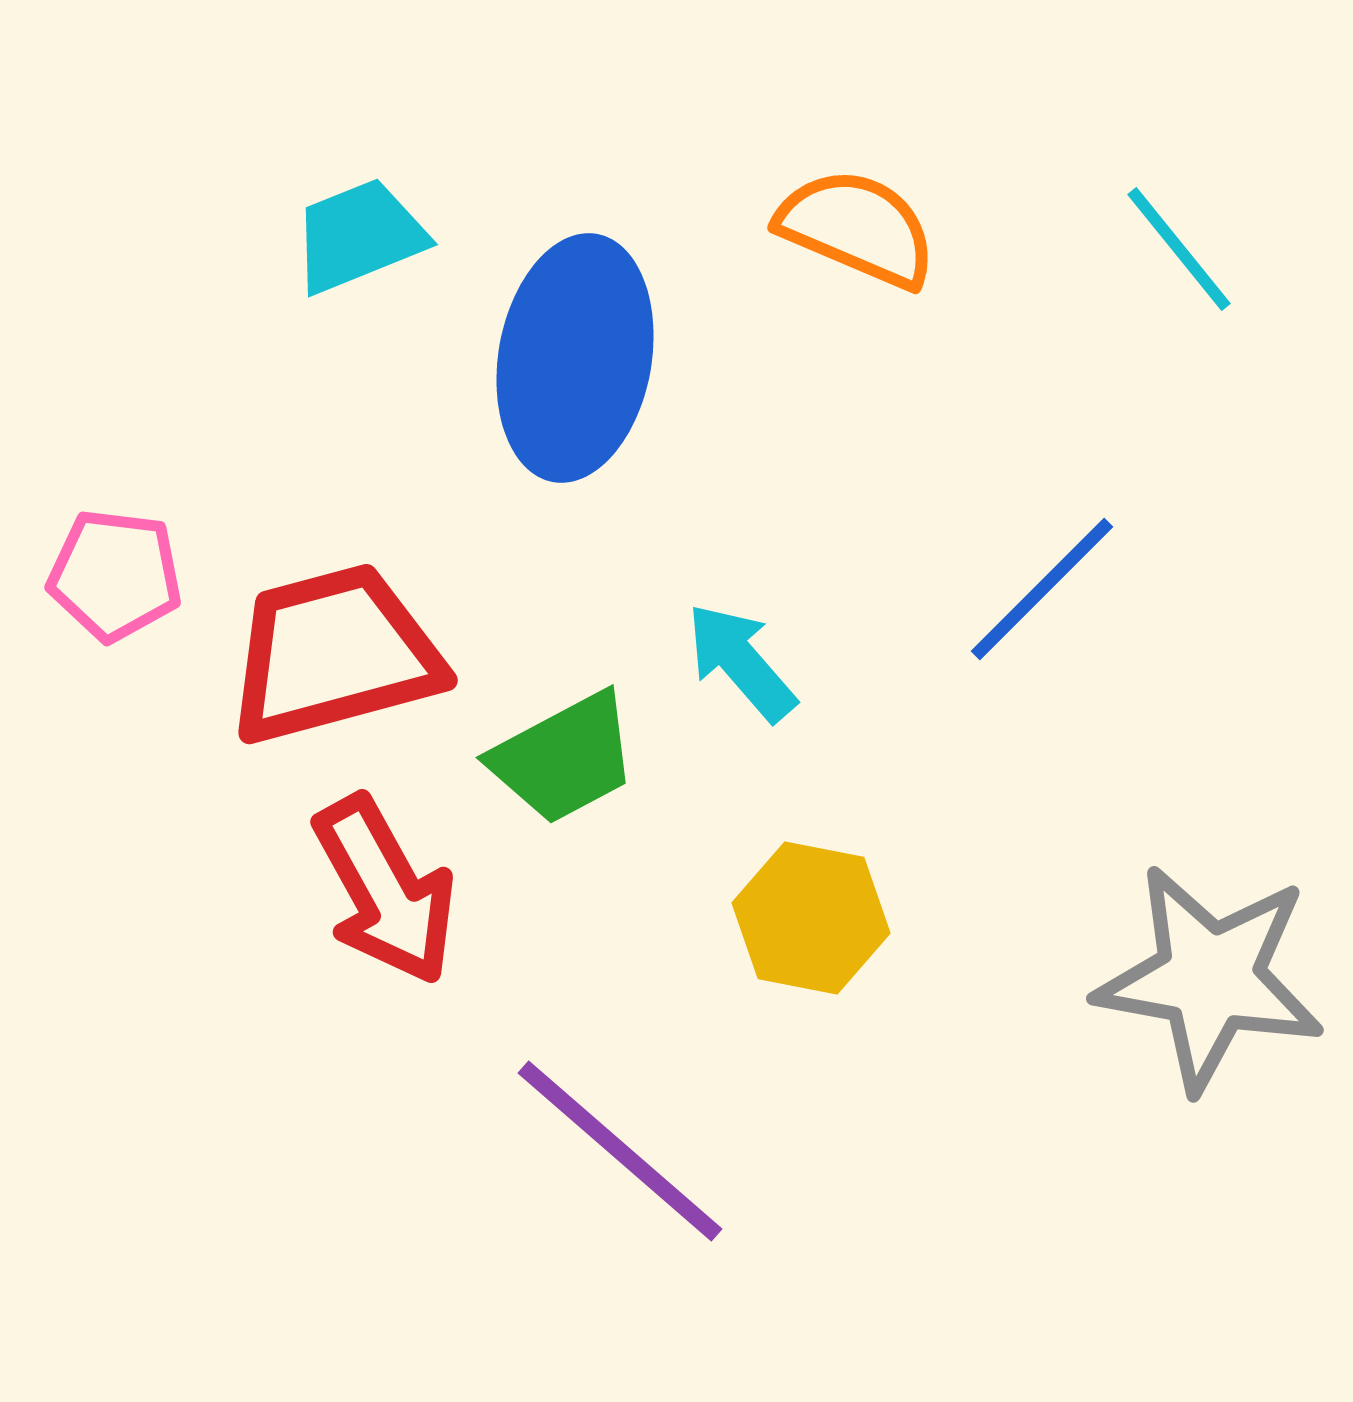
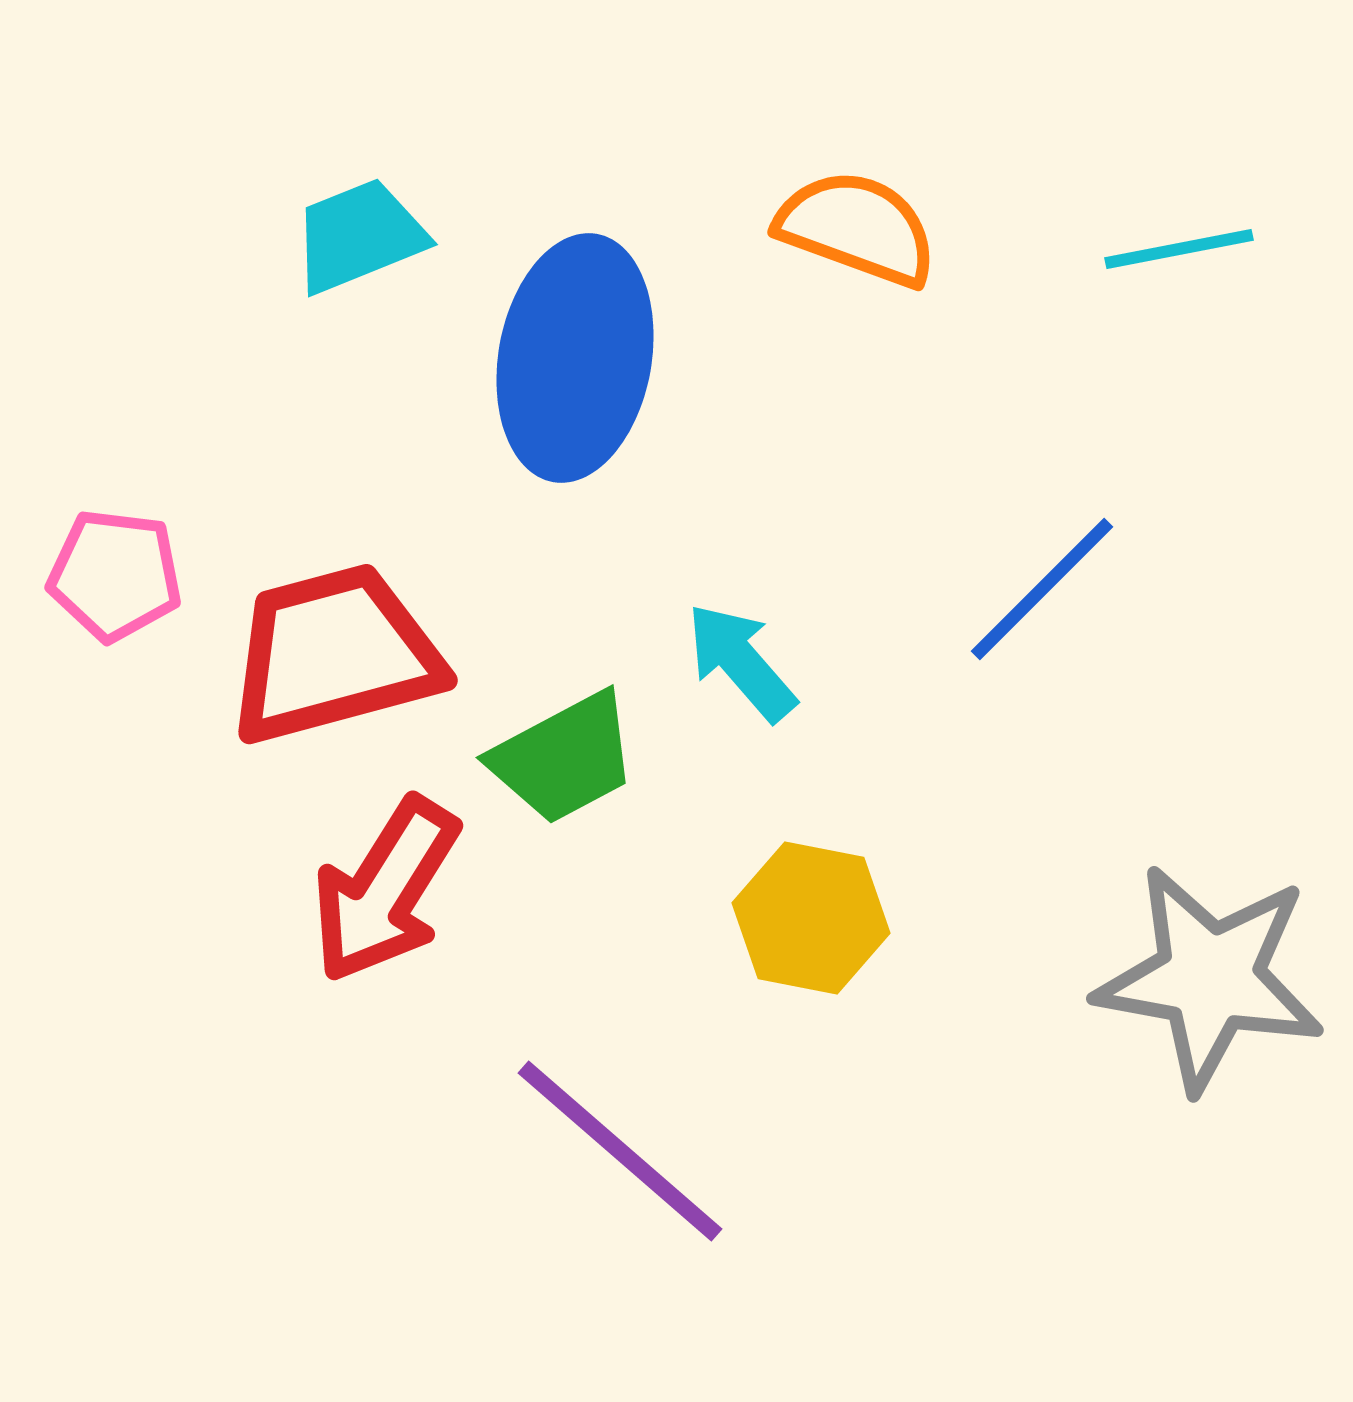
orange semicircle: rotated 3 degrees counterclockwise
cyan line: rotated 62 degrees counterclockwise
red arrow: rotated 61 degrees clockwise
